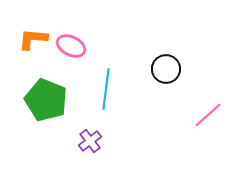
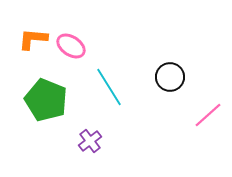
pink ellipse: rotated 8 degrees clockwise
black circle: moved 4 px right, 8 px down
cyan line: moved 3 px right, 2 px up; rotated 39 degrees counterclockwise
